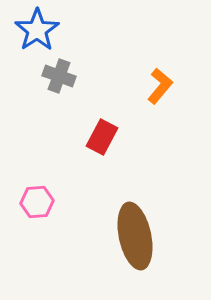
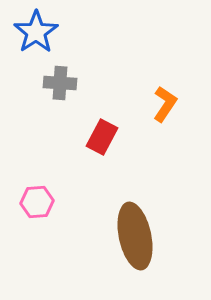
blue star: moved 1 px left, 2 px down
gray cross: moved 1 px right, 7 px down; rotated 16 degrees counterclockwise
orange L-shape: moved 5 px right, 18 px down; rotated 6 degrees counterclockwise
